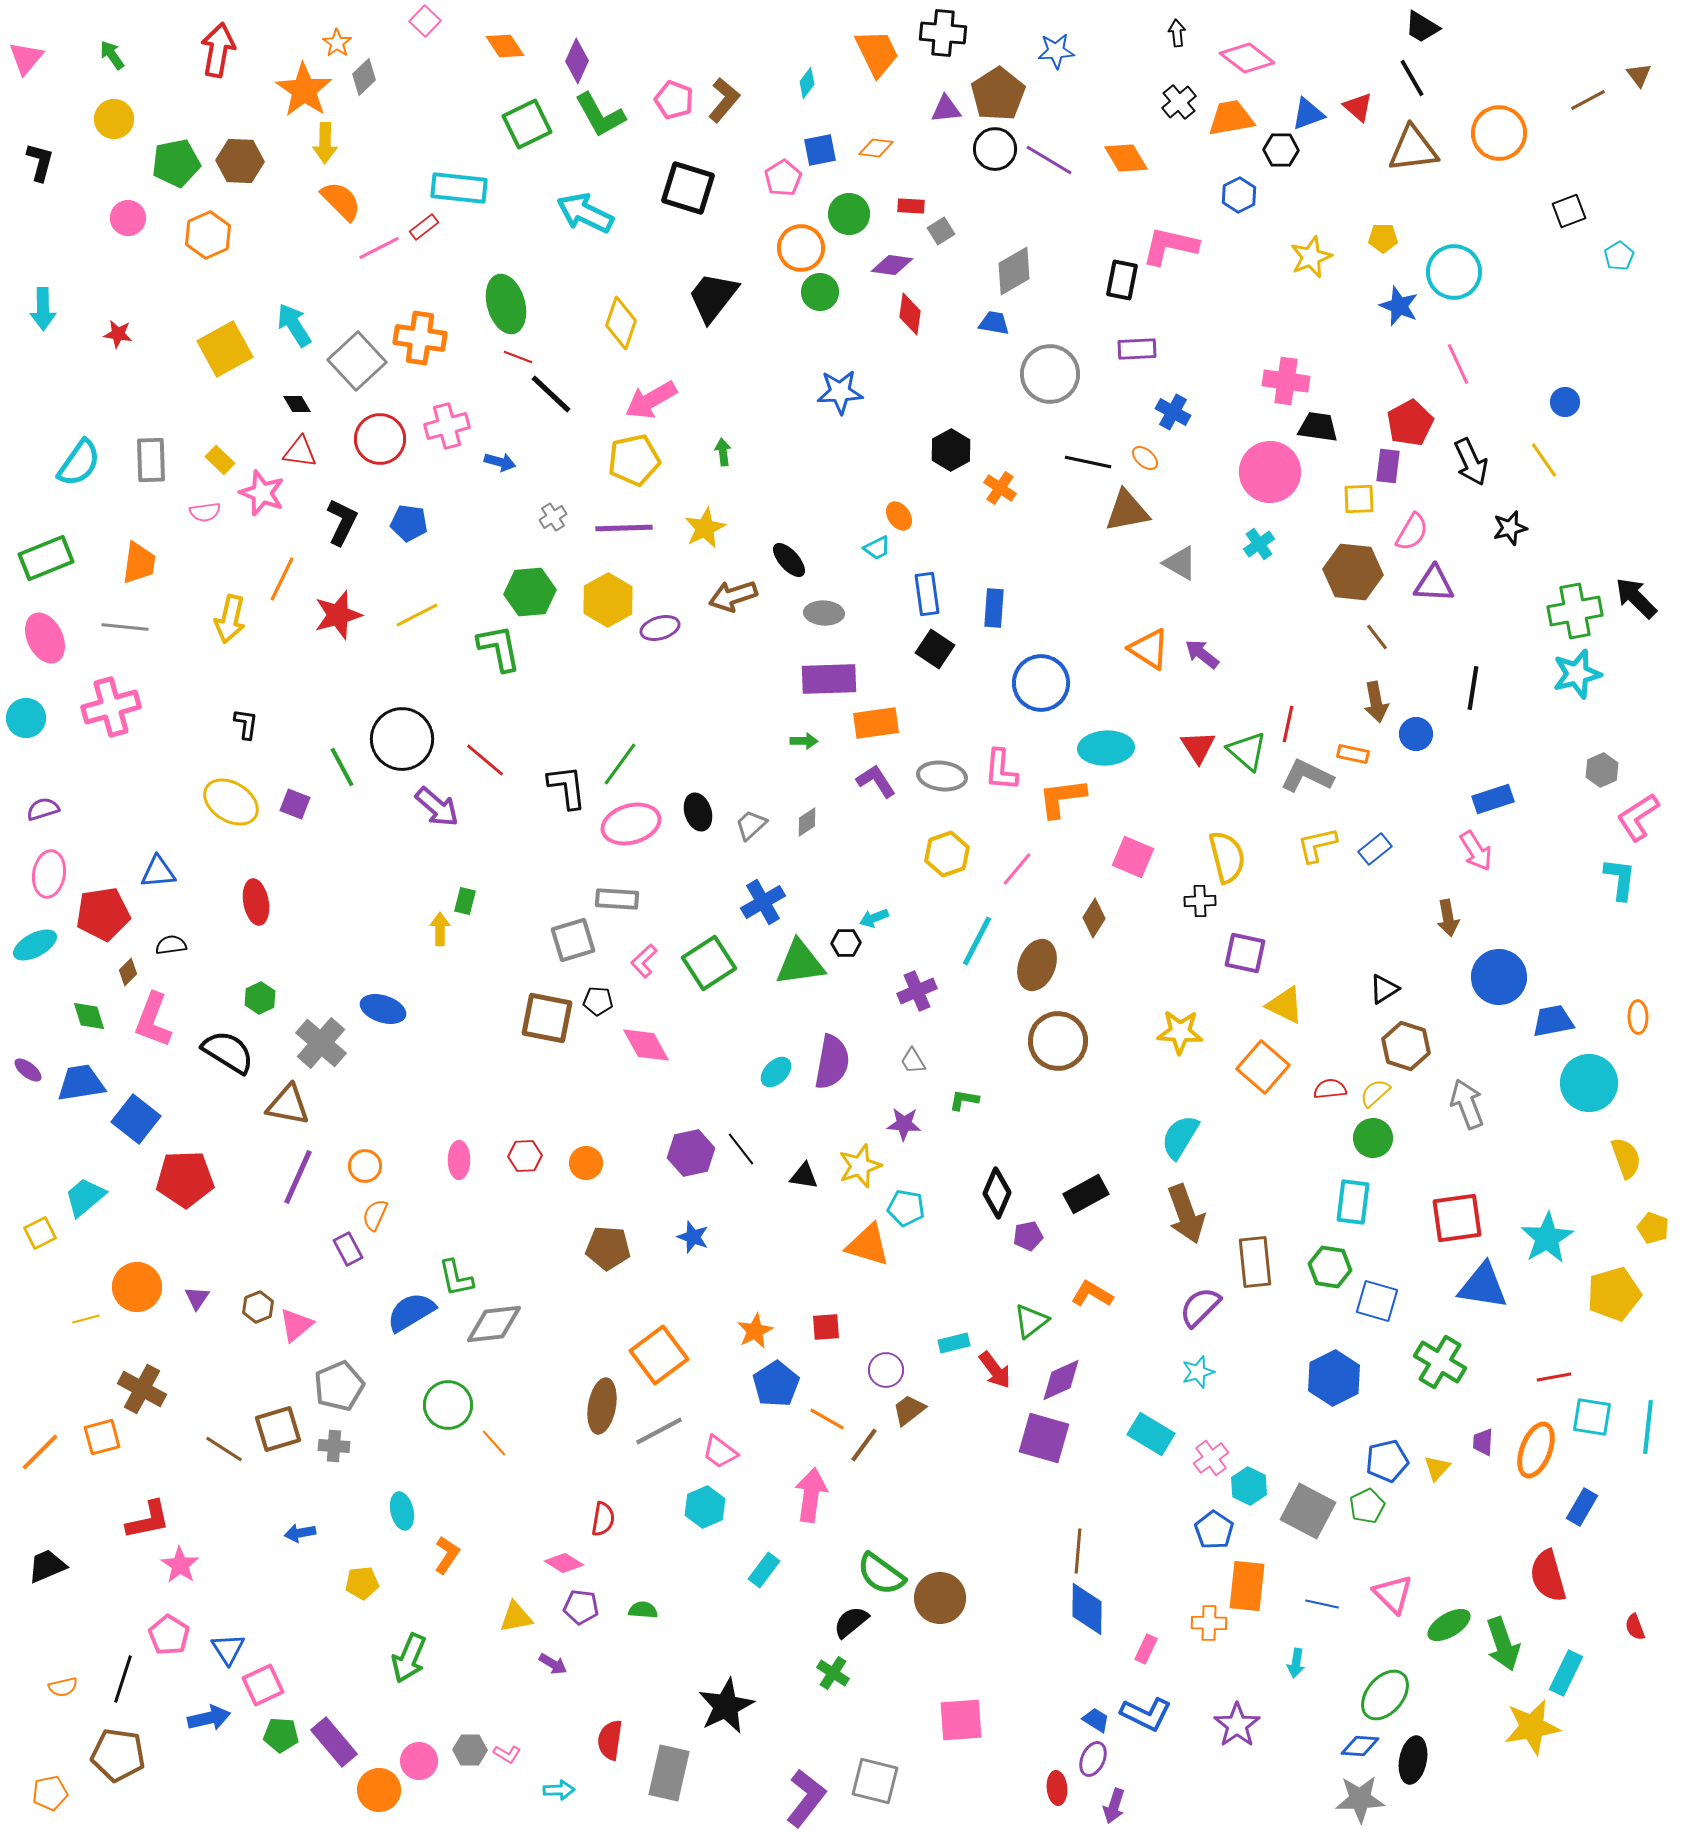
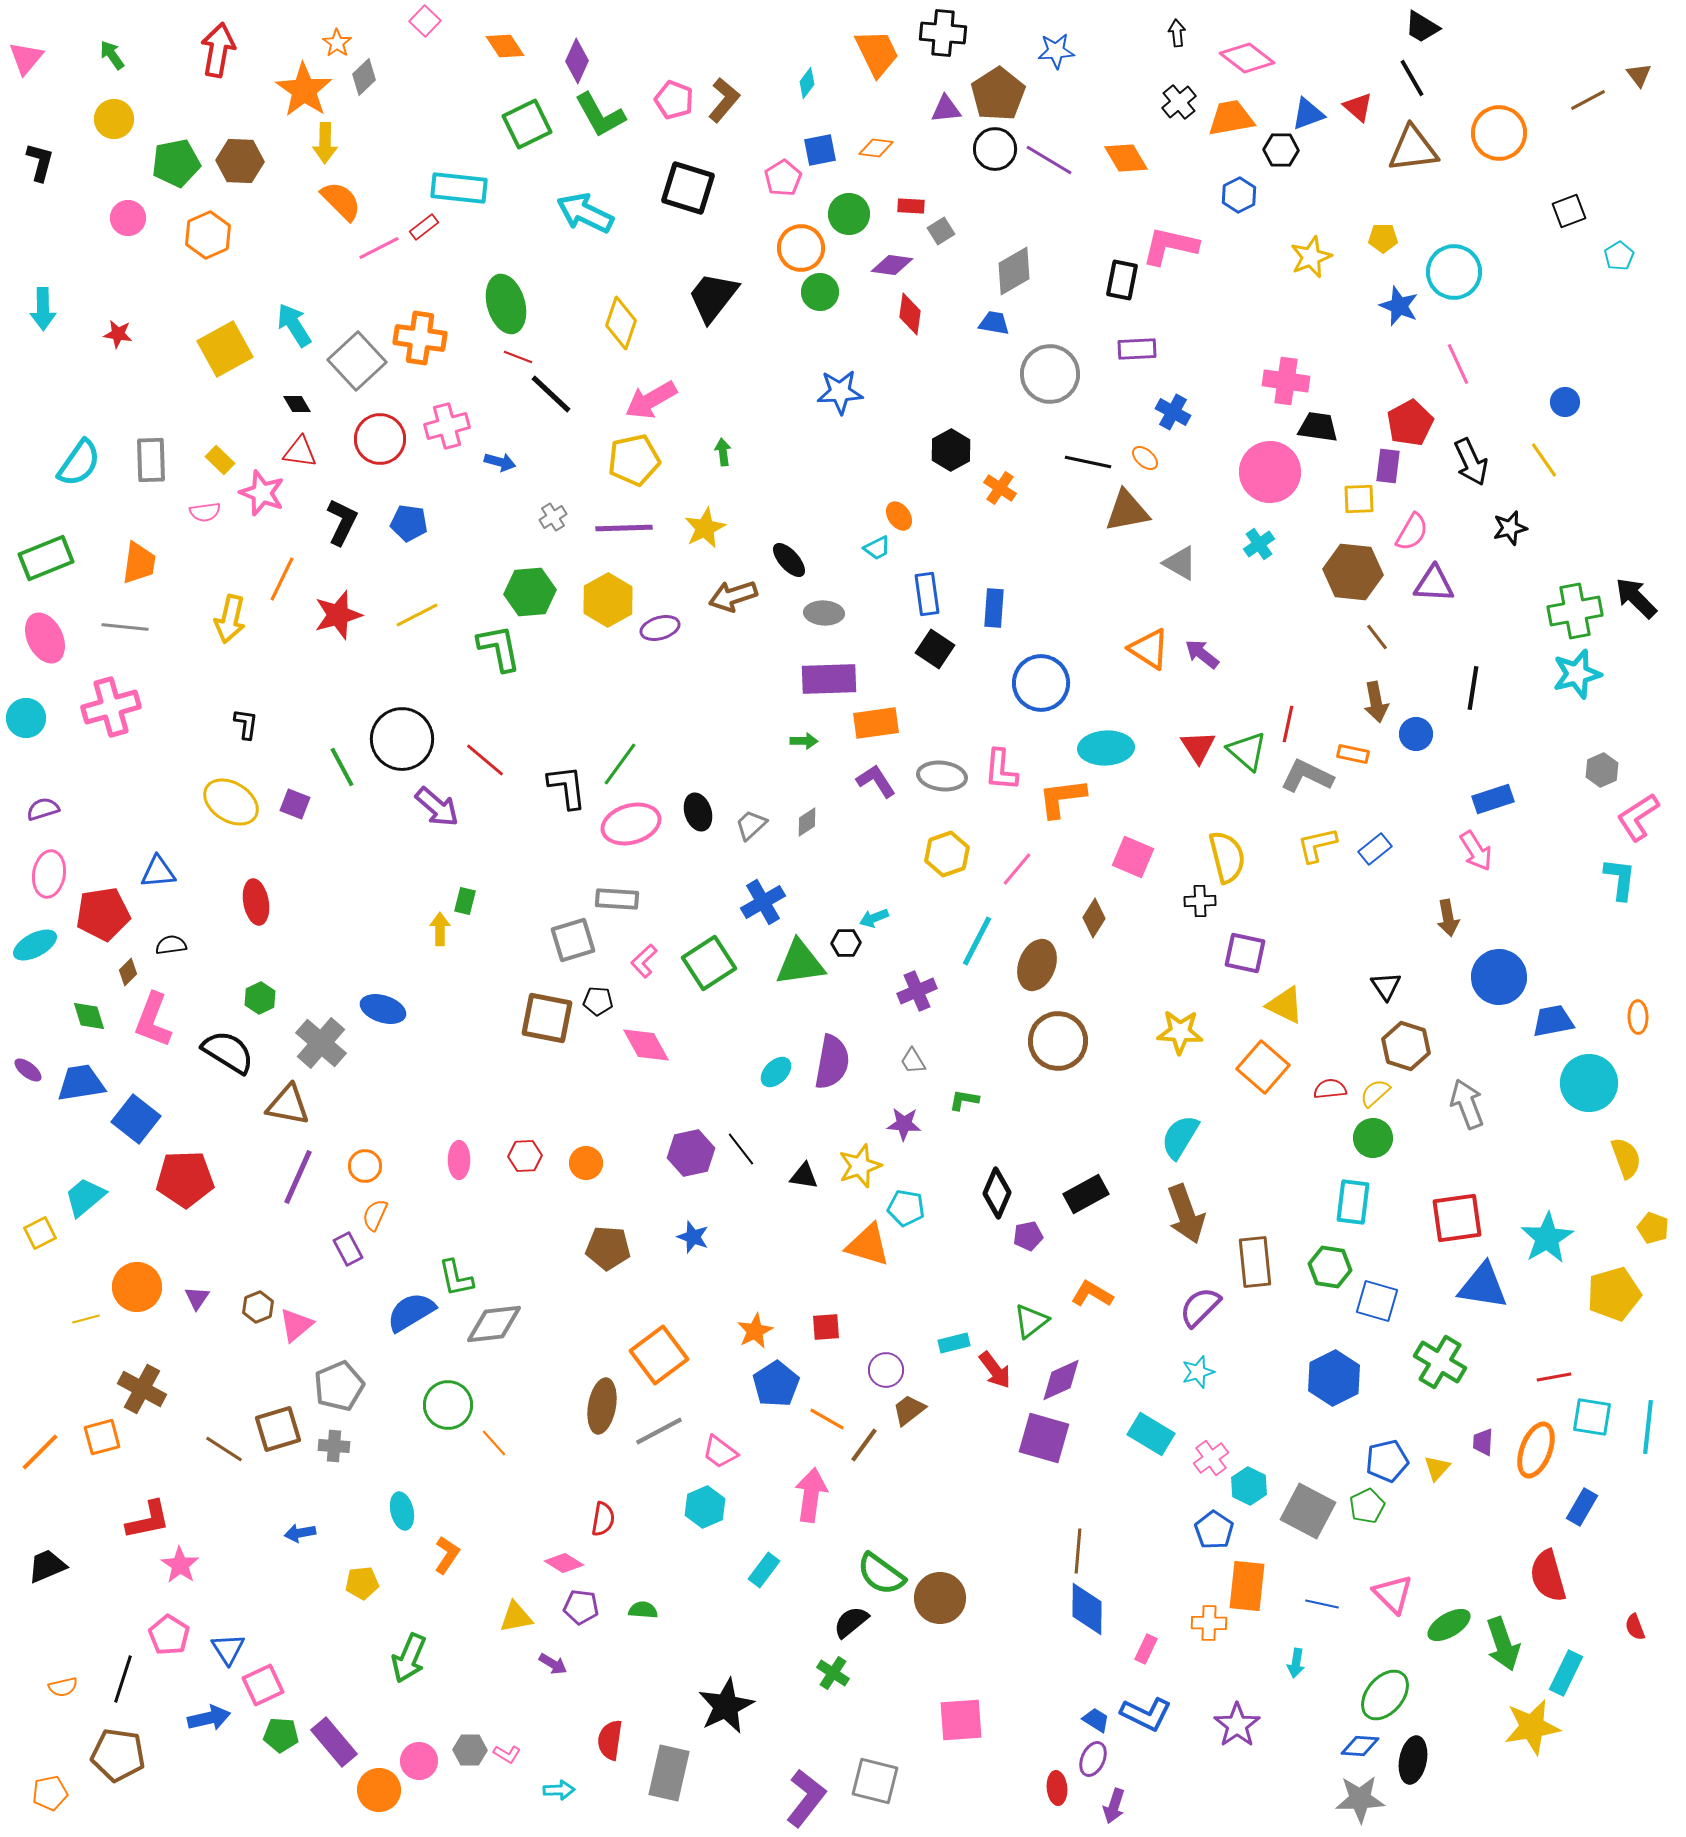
black triangle at (1384, 989): moved 2 px right, 3 px up; rotated 32 degrees counterclockwise
